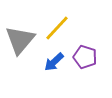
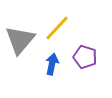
blue arrow: moved 2 px left, 2 px down; rotated 145 degrees clockwise
